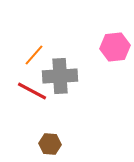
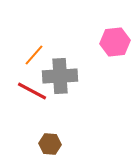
pink hexagon: moved 5 px up
